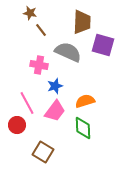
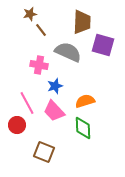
brown star: moved 1 px down; rotated 24 degrees counterclockwise
pink trapezoid: moved 1 px left; rotated 100 degrees clockwise
brown square: moved 1 px right; rotated 10 degrees counterclockwise
